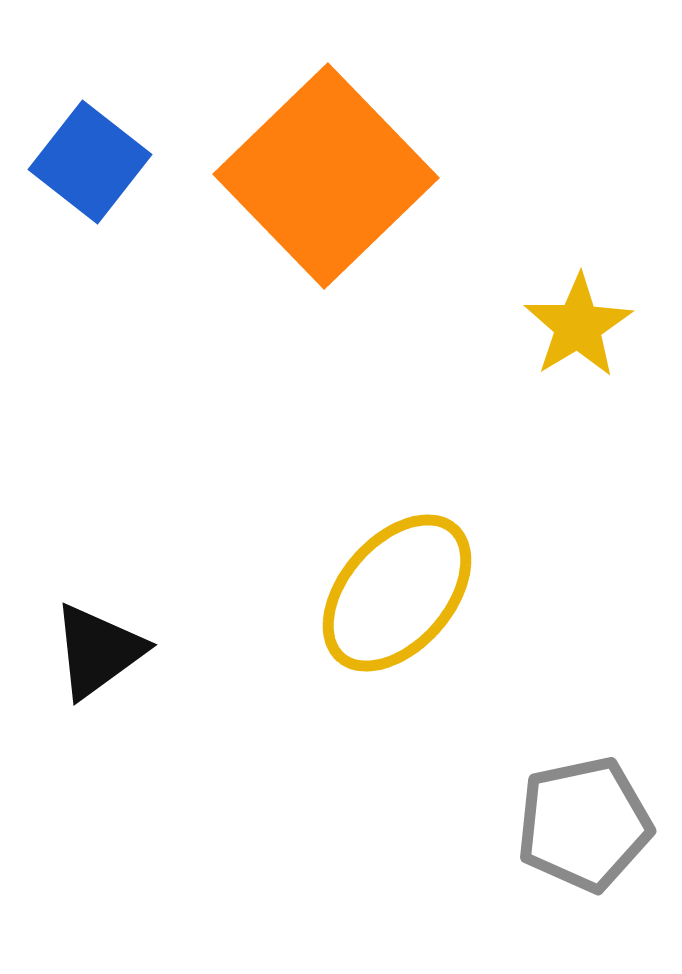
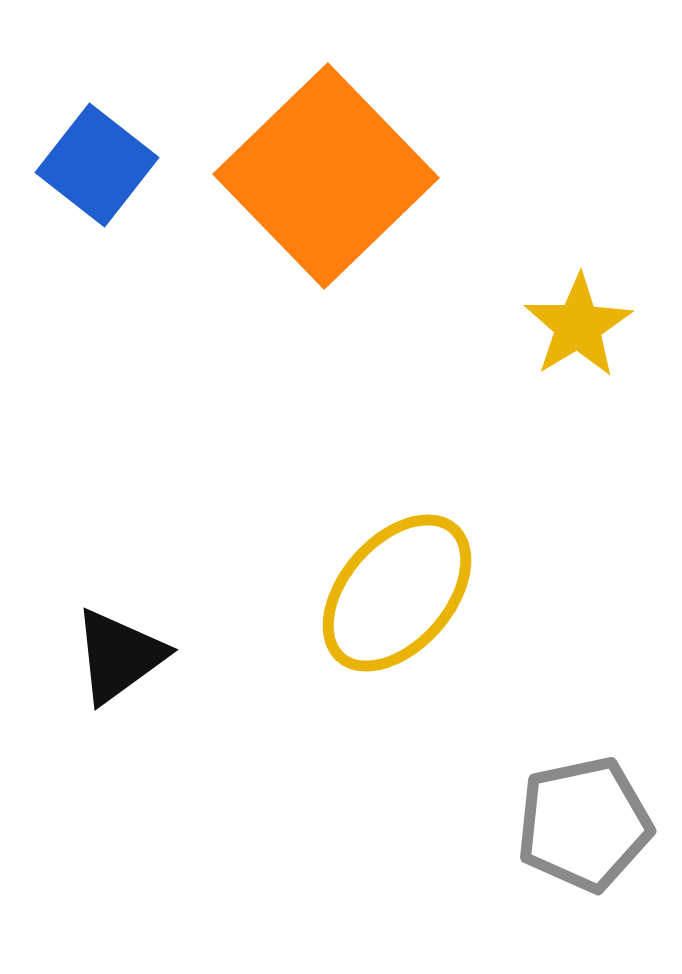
blue square: moved 7 px right, 3 px down
black triangle: moved 21 px right, 5 px down
